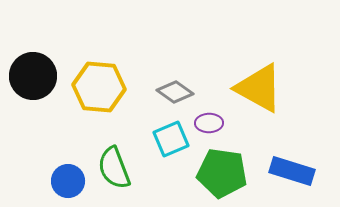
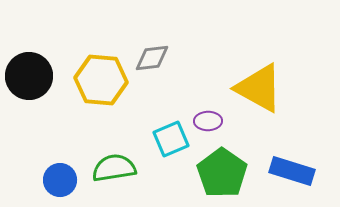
black circle: moved 4 px left
yellow hexagon: moved 2 px right, 7 px up
gray diamond: moved 23 px left, 34 px up; rotated 42 degrees counterclockwise
purple ellipse: moved 1 px left, 2 px up
green semicircle: rotated 102 degrees clockwise
green pentagon: rotated 27 degrees clockwise
blue circle: moved 8 px left, 1 px up
